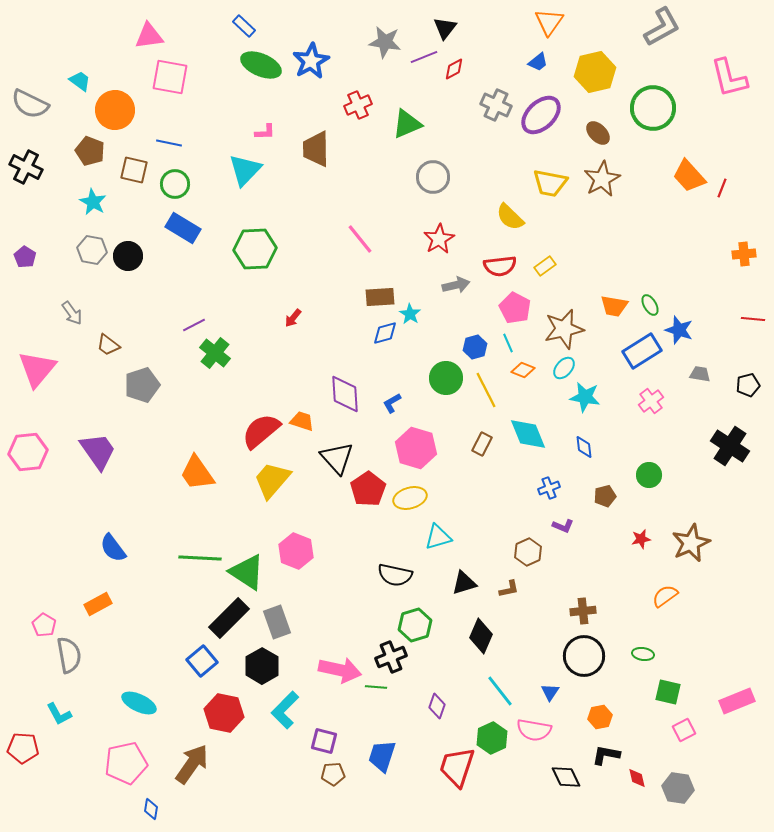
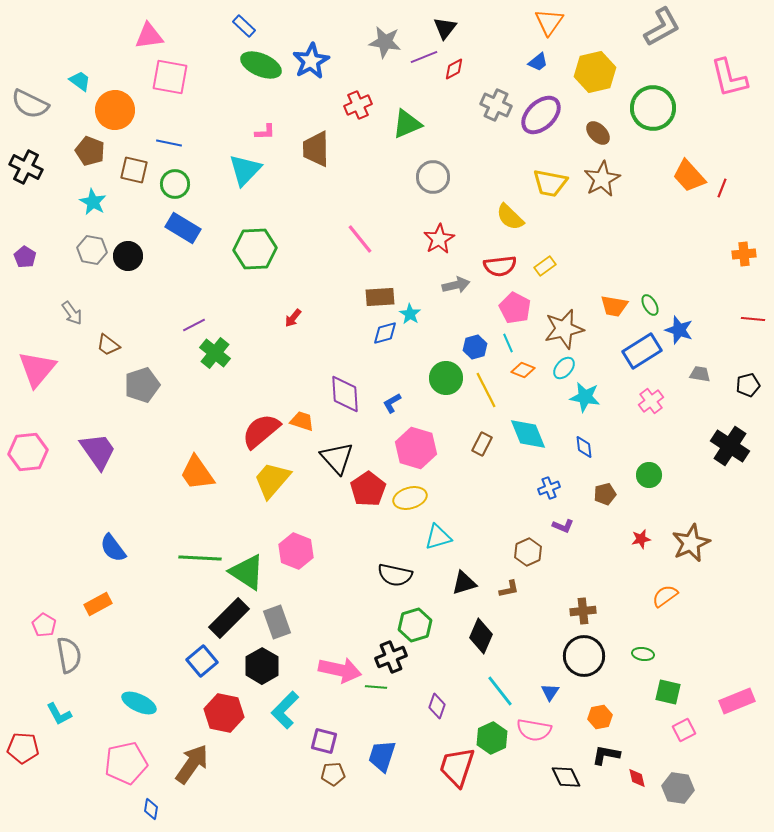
brown pentagon at (605, 496): moved 2 px up
